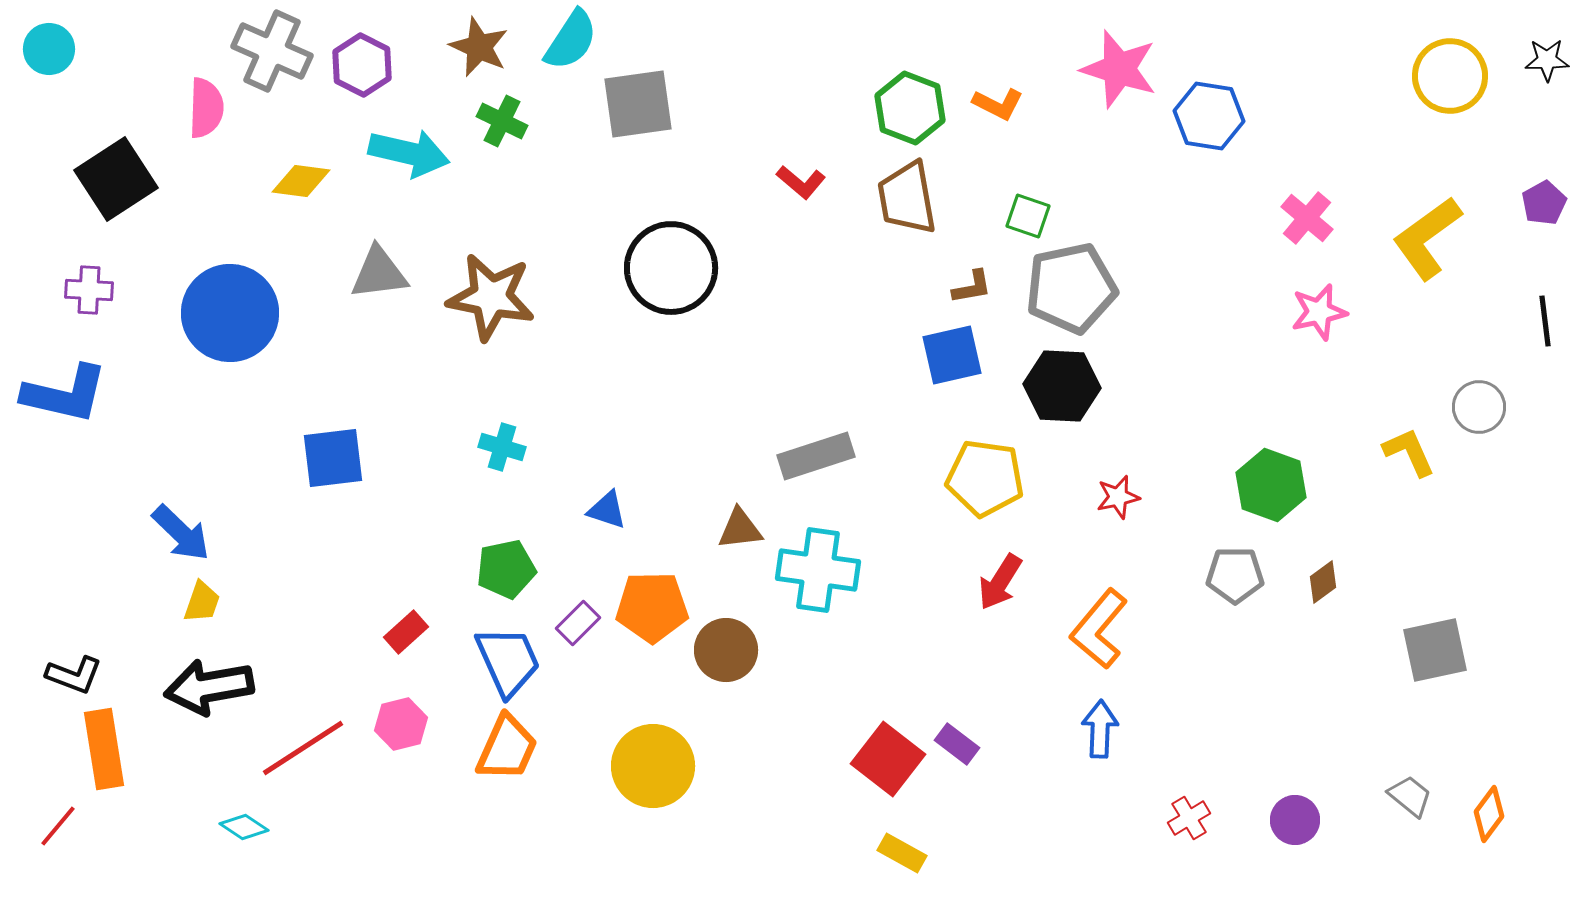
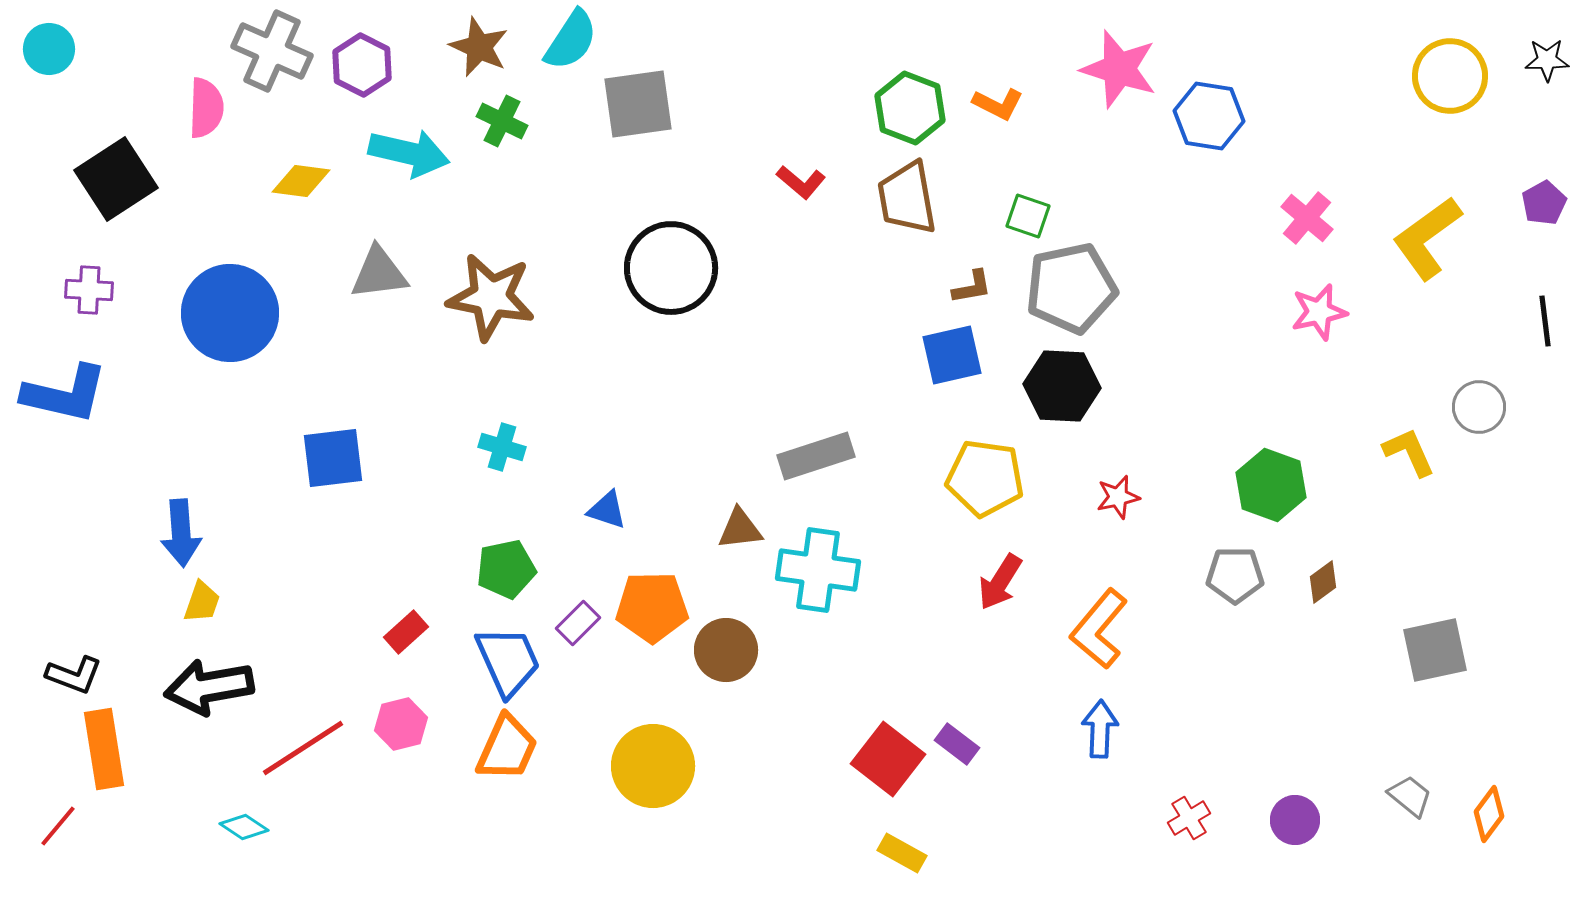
blue arrow at (181, 533): rotated 42 degrees clockwise
